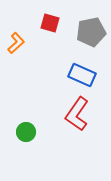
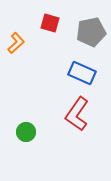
blue rectangle: moved 2 px up
